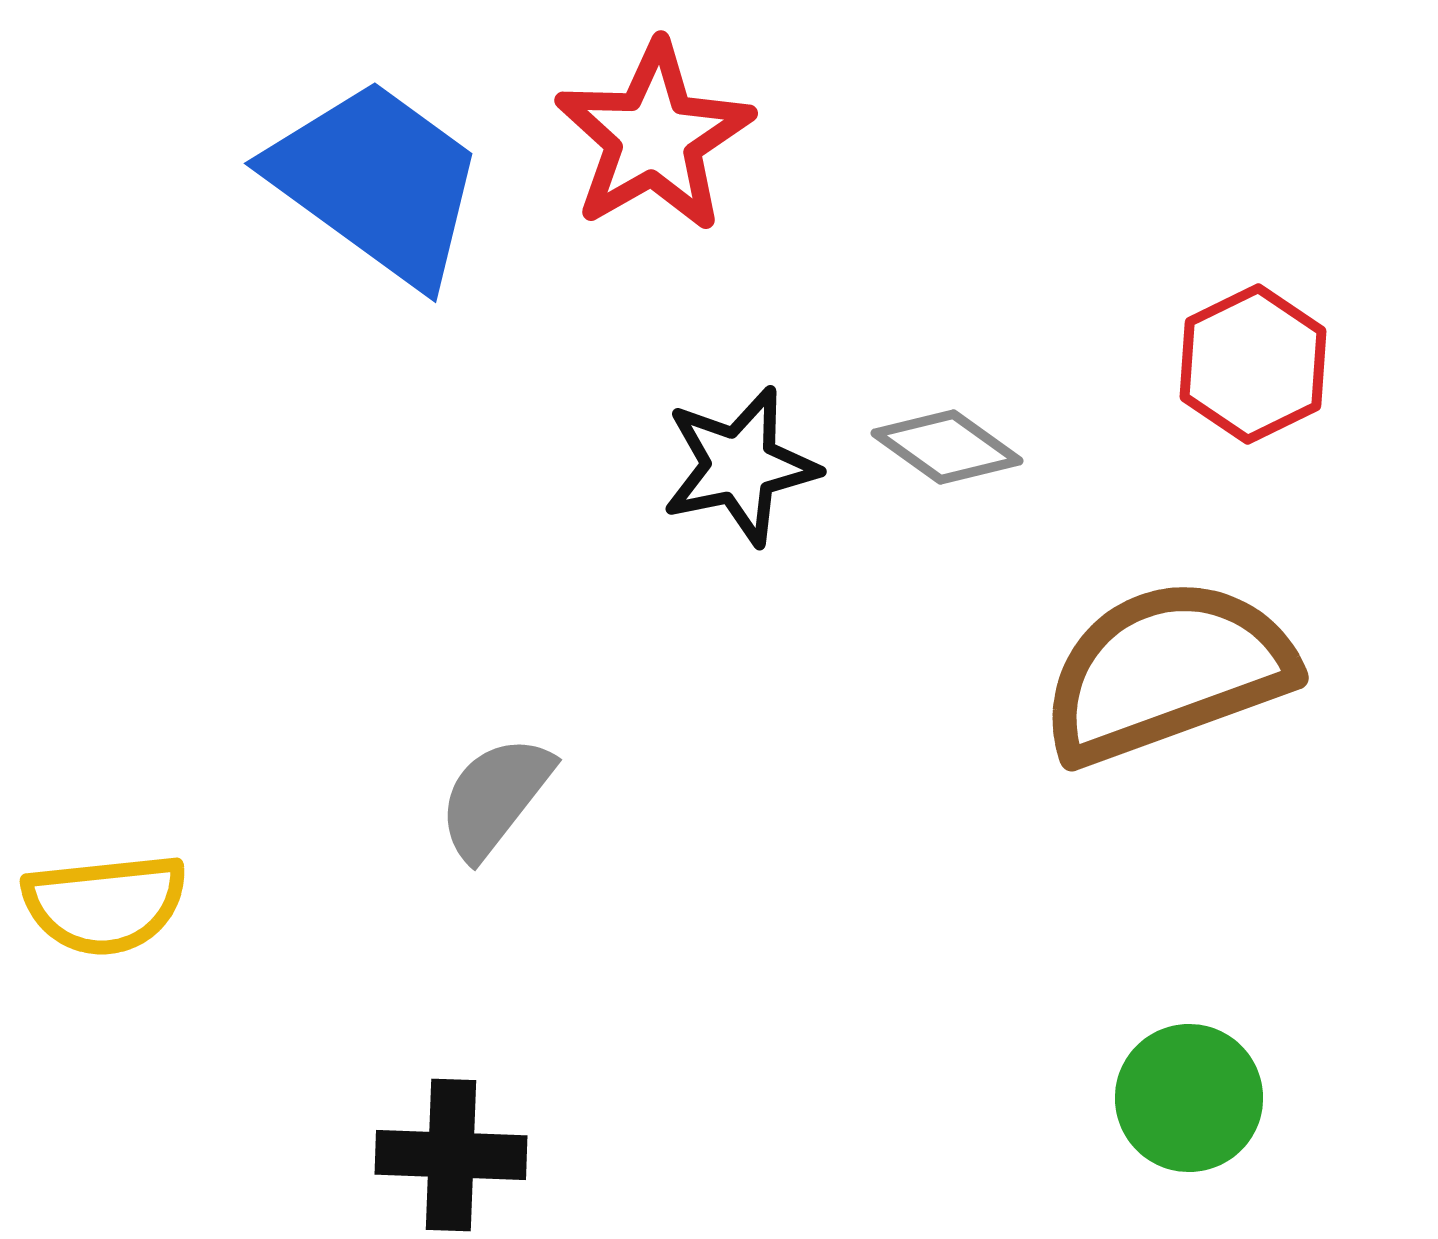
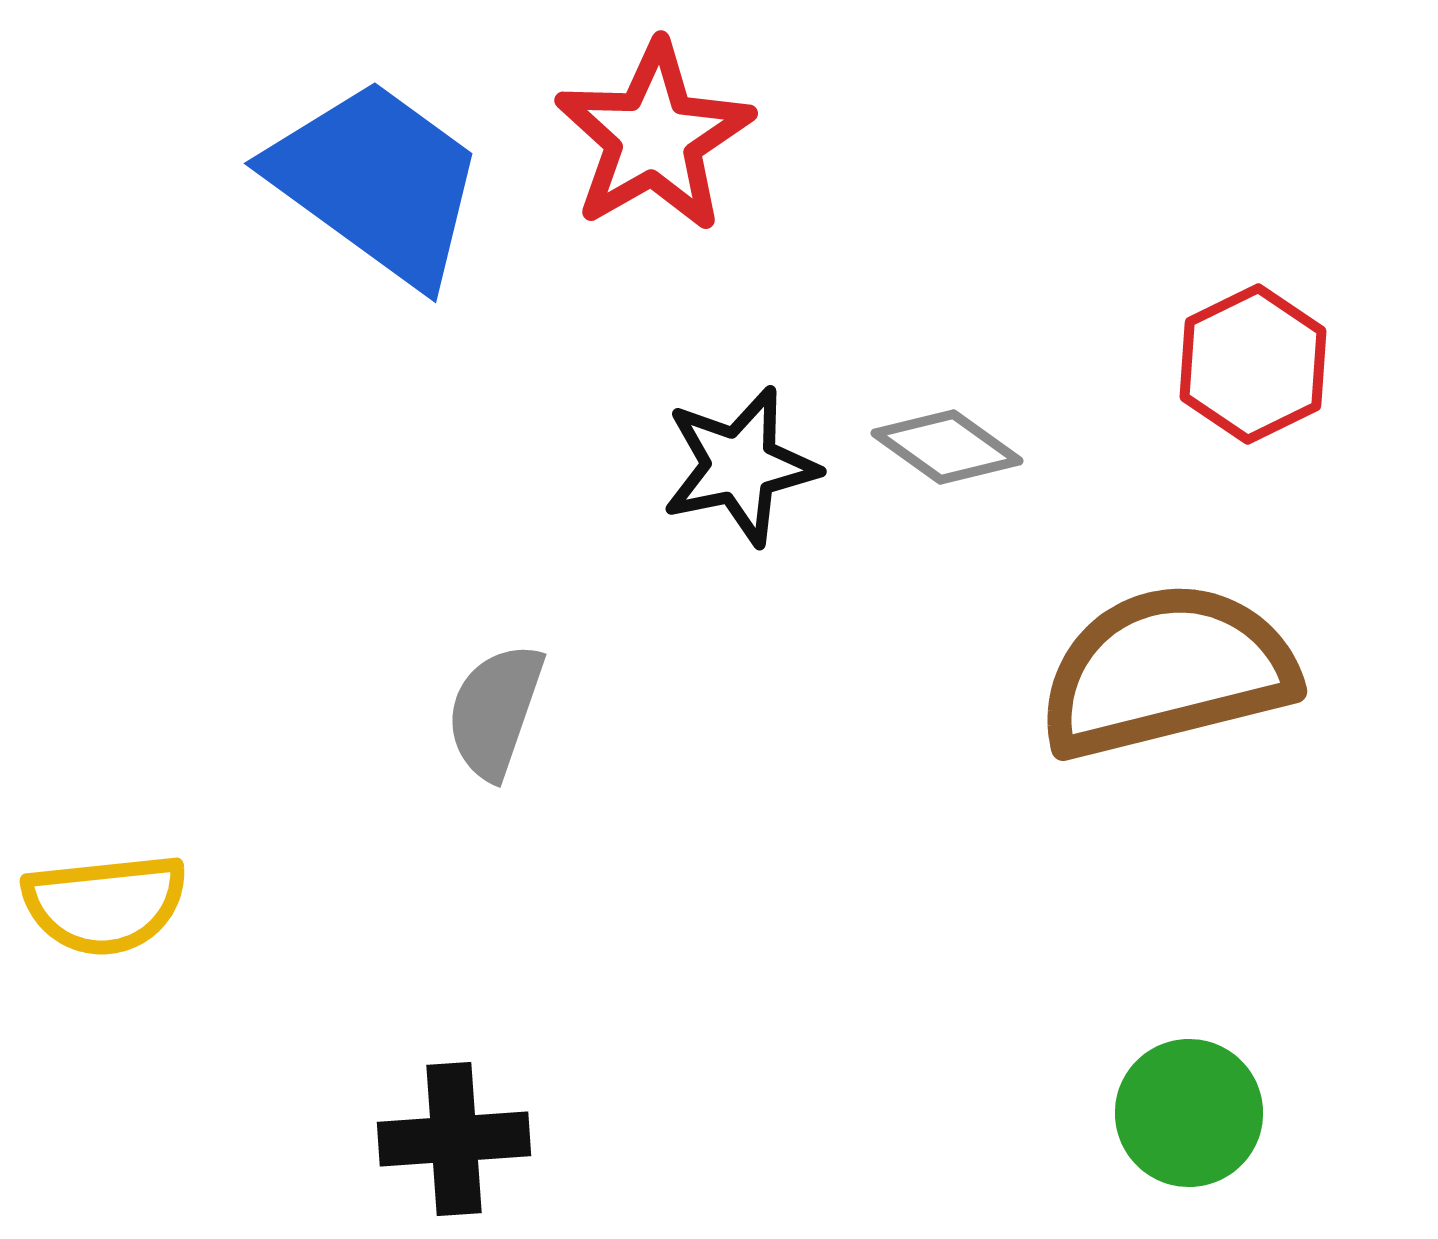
brown semicircle: rotated 6 degrees clockwise
gray semicircle: moved 86 px up; rotated 19 degrees counterclockwise
green circle: moved 15 px down
black cross: moved 3 px right, 16 px up; rotated 6 degrees counterclockwise
